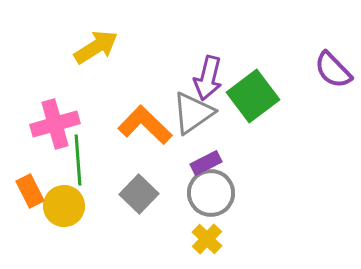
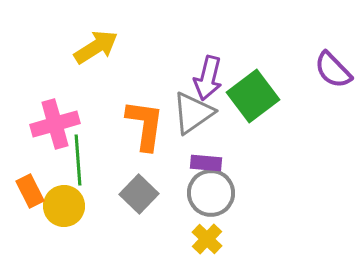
orange L-shape: rotated 54 degrees clockwise
purple rectangle: rotated 32 degrees clockwise
